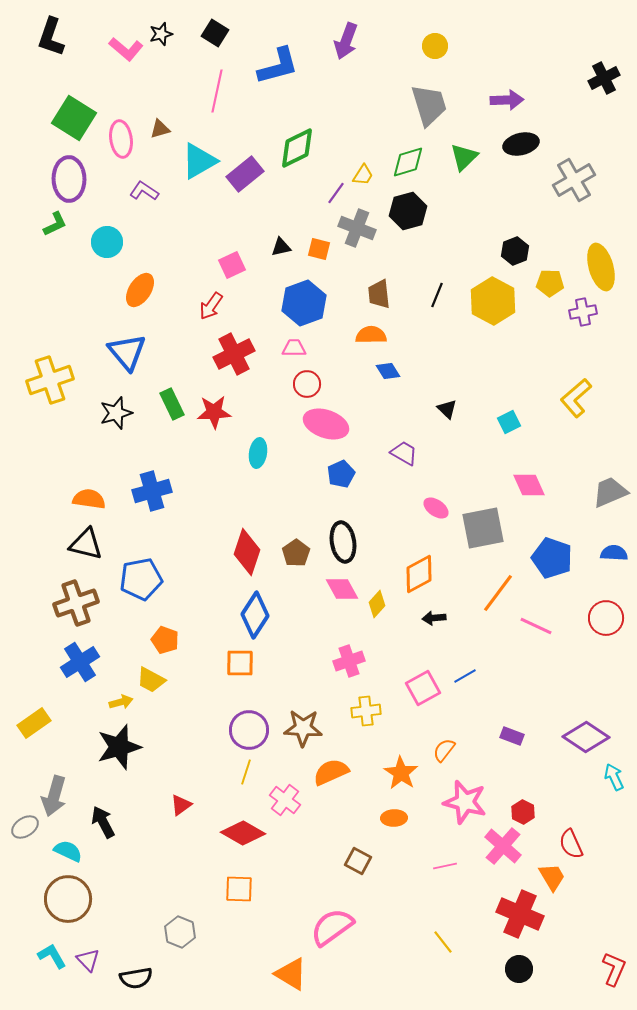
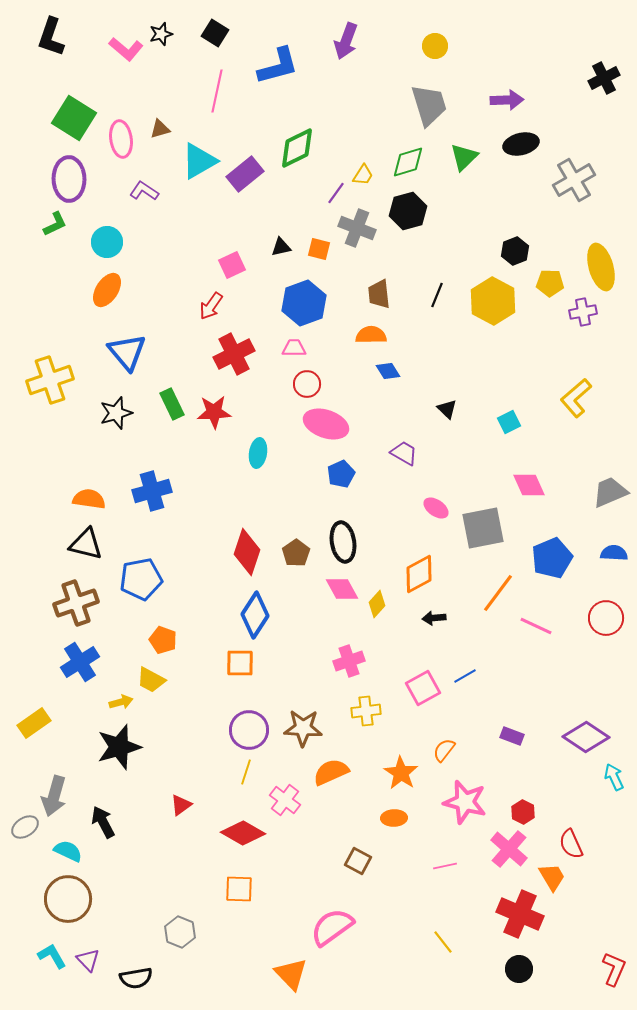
orange ellipse at (140, 290): moved 33 px left
blue pentagon at (552, 558): rotated 30 degrees clockwise
orange pentagon at (165, 640): moved 2 px left
pink cross at (503, 846): moved 6 px right, 3 px down
orange triangle at (291, 974): rotated 15 degrees clockwise
